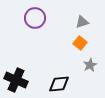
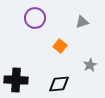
orange square: moved 20 px left, 3 px down
black cross: rotated 20 degrees counterclockwise
